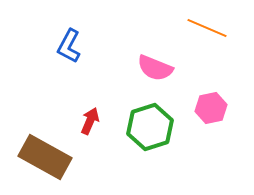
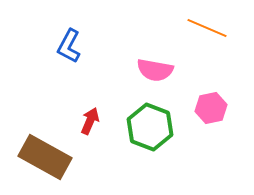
pink semicircle: moved 2 px down; rotated 12 degrees counterclockwise
green hexagon: rotated 21 degrees counterclockwise
